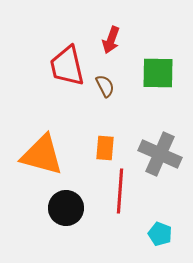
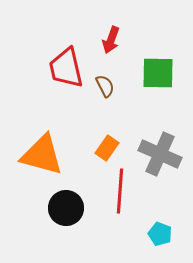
red trapezoid: moved 1 px left, 2 px down
orange rectangle: moved 2 px right; rotated 30 degrees clockwise
